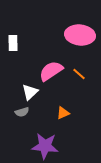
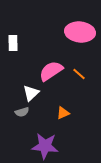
pink ellipse: moved 3 px up
white triangle: moved 1 px right, 1 px down
